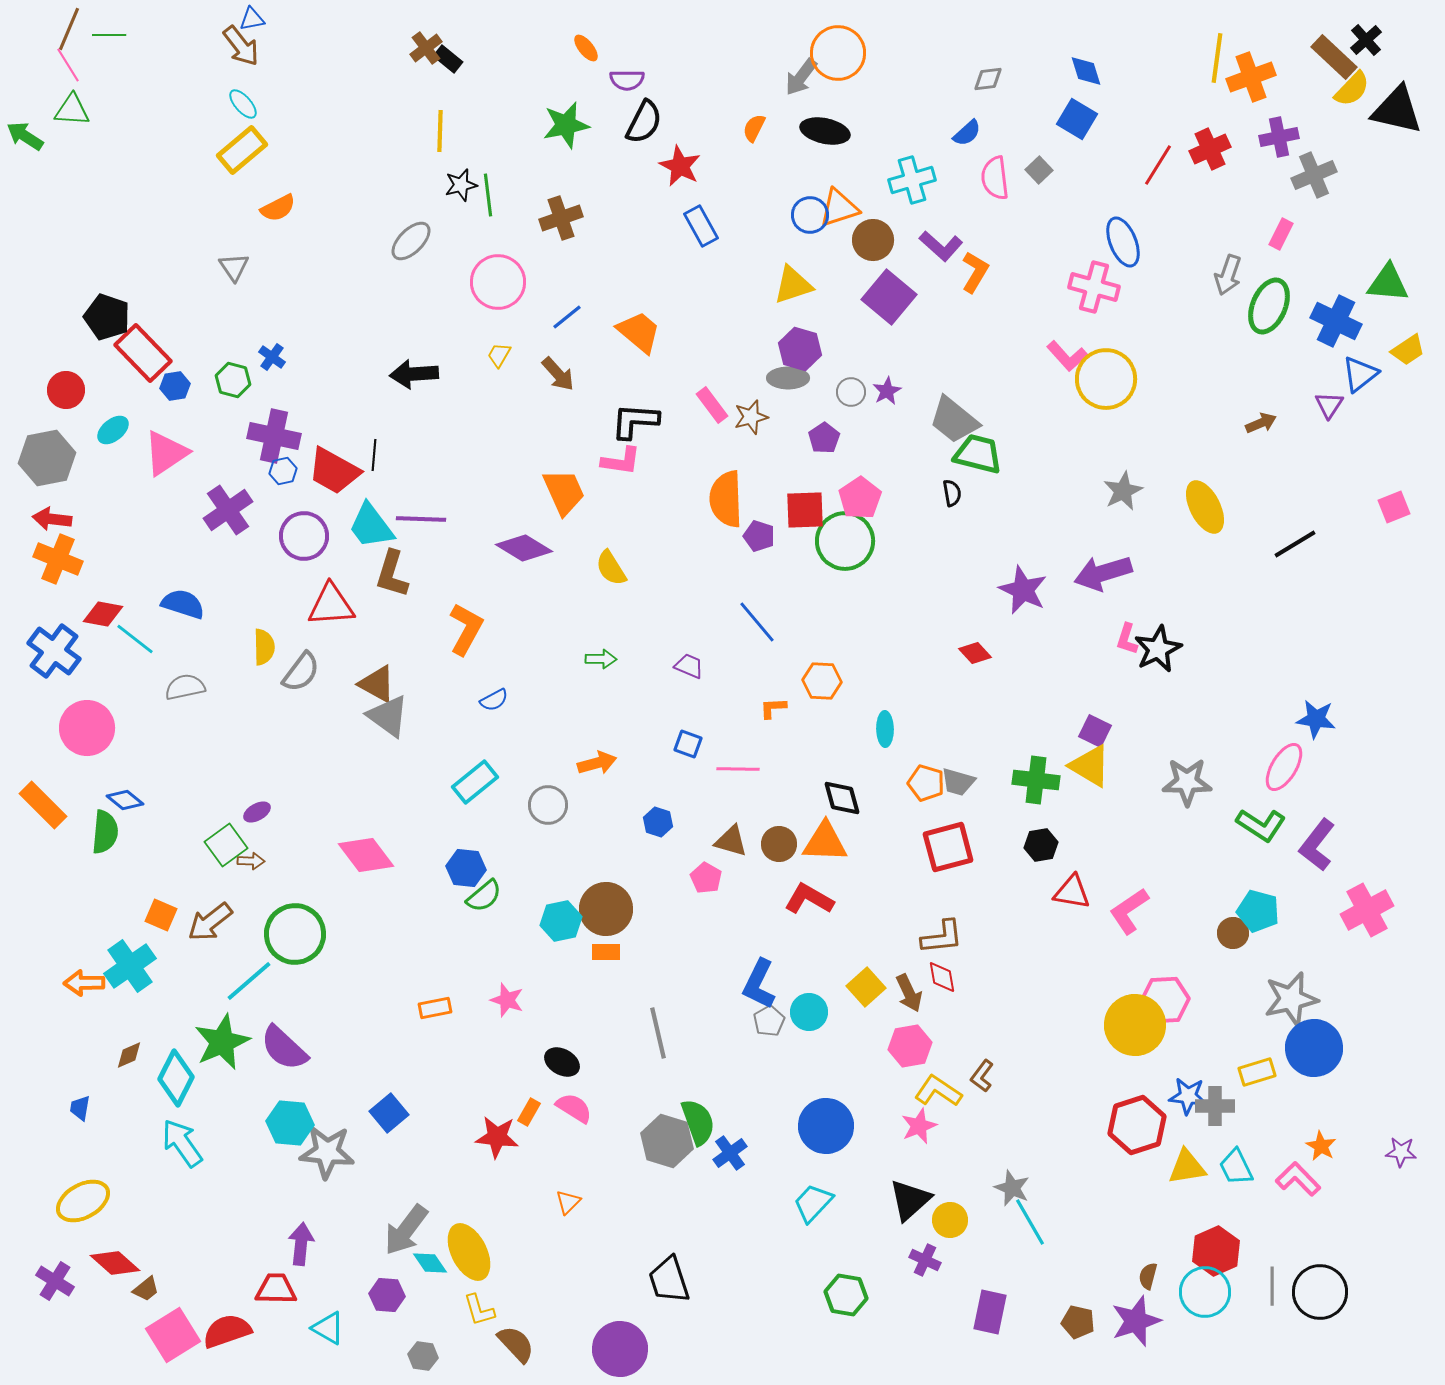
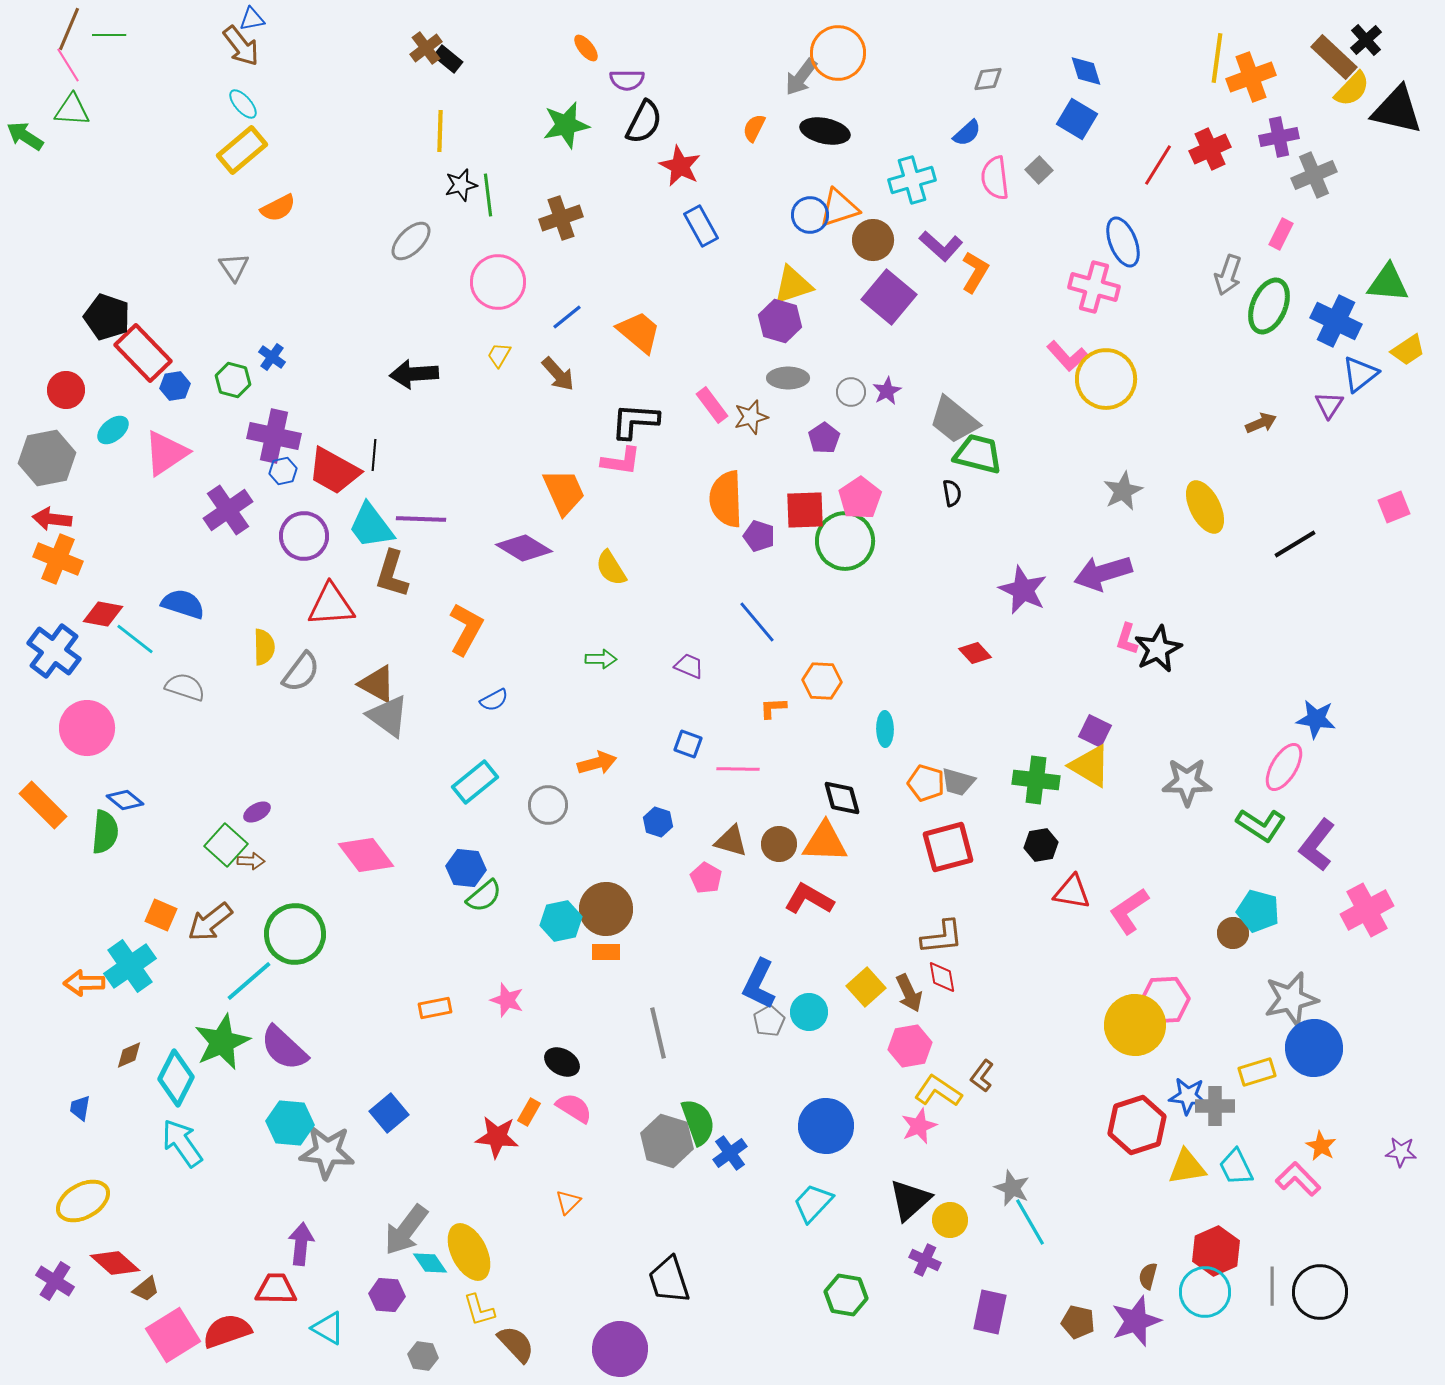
purple hexagon at (800, 349): moved 20 px left, 28 px up
gray semicircle at (185, 687): rotated 30 degrees clockwise
green square at (226, 845): rotated 12 degrees counterclockwise
